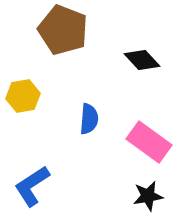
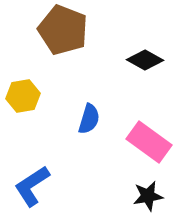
black diamond: moved 3 px right; rotated 18 degrees counterclockwise
blue semicircle: rotated 12 degrees clockwise
